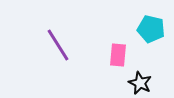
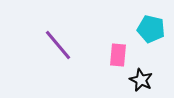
purple line: rotated 8 degrees counterclockwise
black star: moved 1 px right, 3 px up
